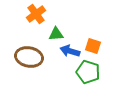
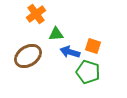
blue arrow: moved 1 px down
brown ellipse: moved 1 px left, 1 px up; rotated 44 degrees counterclockwise
